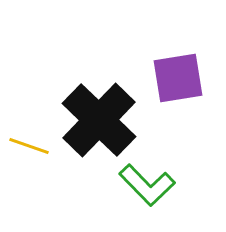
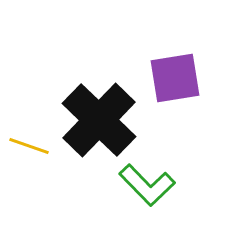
purple square: moved 3 px left
